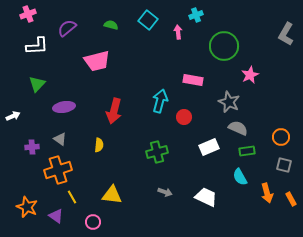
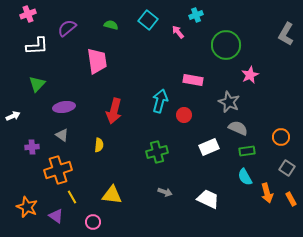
pink arrow: rotated 32 degrees counterclockwise
green circle: moved 2 px right, 1 px up
pink trapezoid: rotated 84 degrees counterclockwise
red circle: moved 2 px up
gray triangle: moved 2 px right, 4 px up
gray square: moved 3 px right, 3 px down; rotated 21 degrees clockwise
cyan semicircle: moved 5 px right
white trapezoid: moved 2 px right, 2 px down
